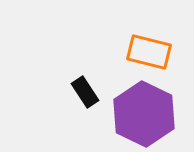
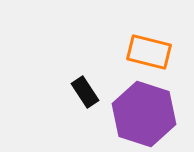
purple hexagon: rotated 8 degrees counterclockwise
